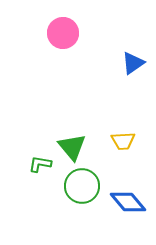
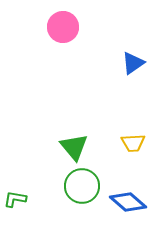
pink circle: moved 6 px up
yellow trapezoid: moved 10 px right, 2 px down
green triangle: moved 2 px right
green L-shape: moved 25 px left, 35 px down
blue diamond: rotated 9 degrees counterclockwise
